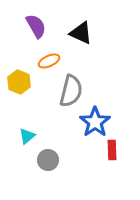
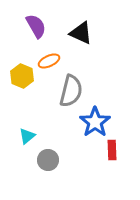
yellow hexagon: moved 3 px right, 6 px up
